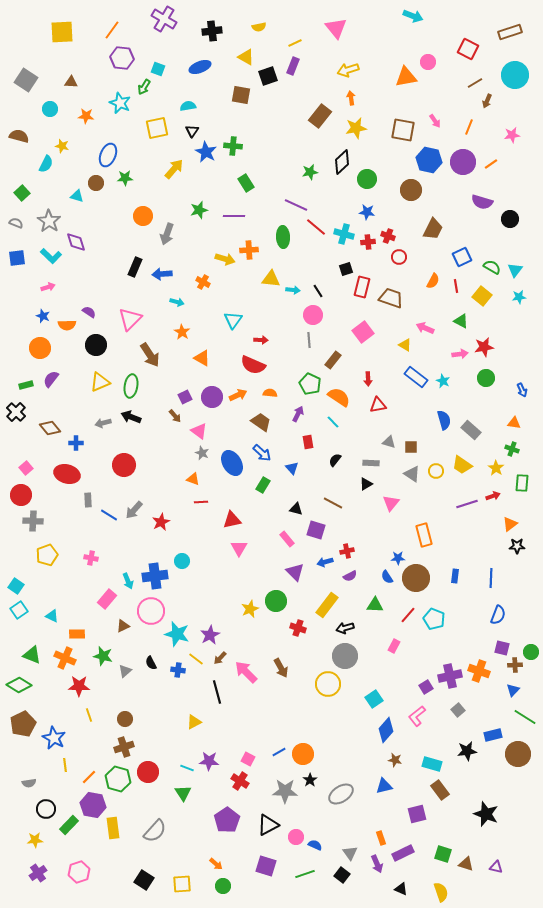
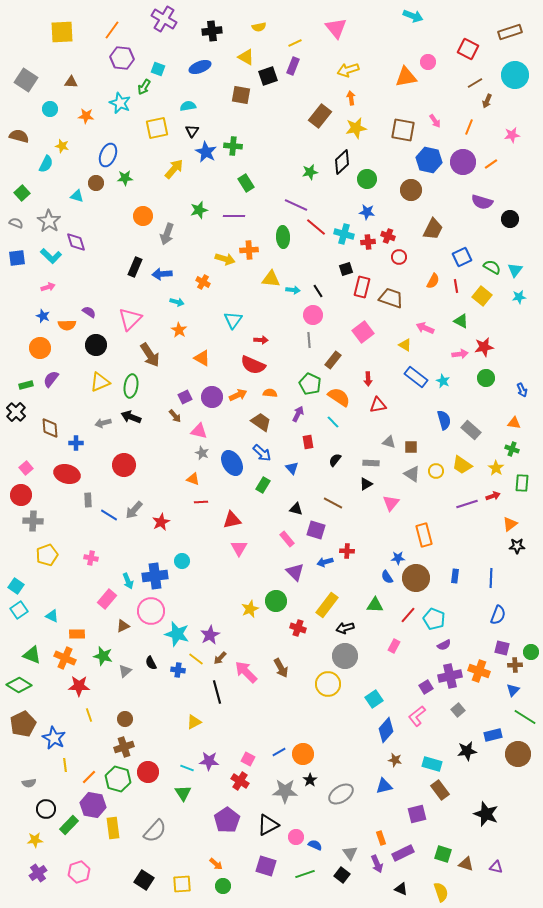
orange star at (182, 332): moved 3 px left, 2 px up
brown diamond at (50, 428): rotated 35 degrees clockwise
pink triangle at (199, 431): rotated 24 degrees counterclockwise
red cross at (347, 551): rotated 16 degrees clockwise
purple semicircle at (350, 576): moved 94 px right, 69 px down
